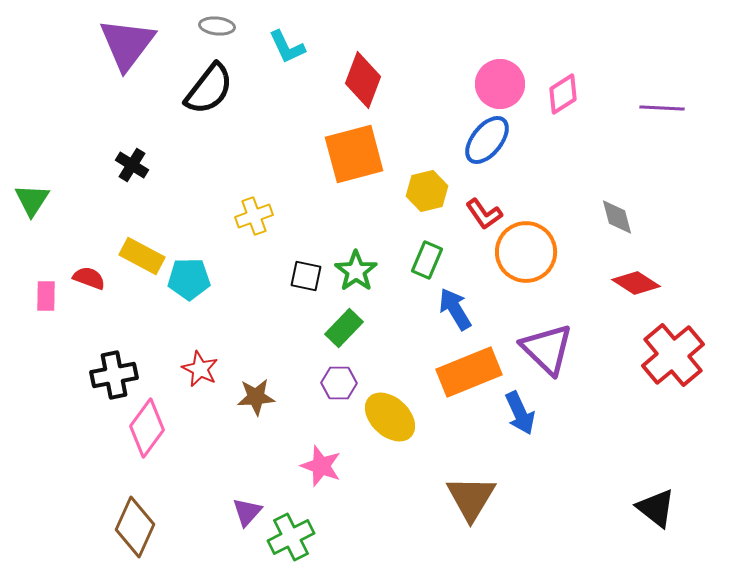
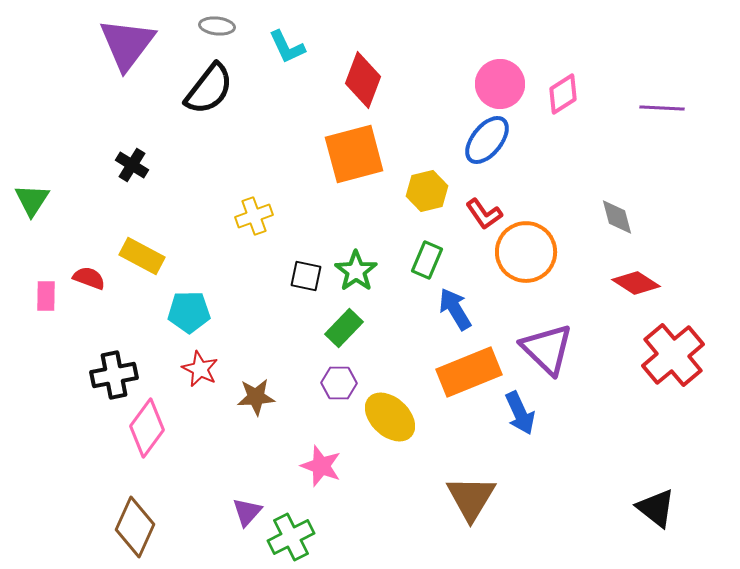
cyan pentagon at (189, 279): moved 33 px down
